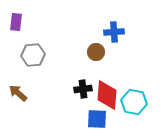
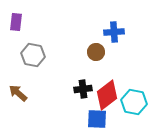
gray hexagon: rotated 15 degrees clockwise
red diamond: rotated 48 degrees clockwise
